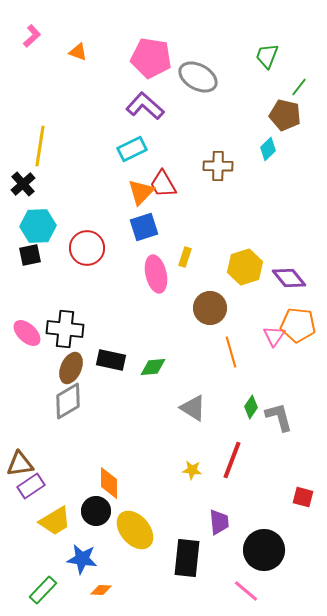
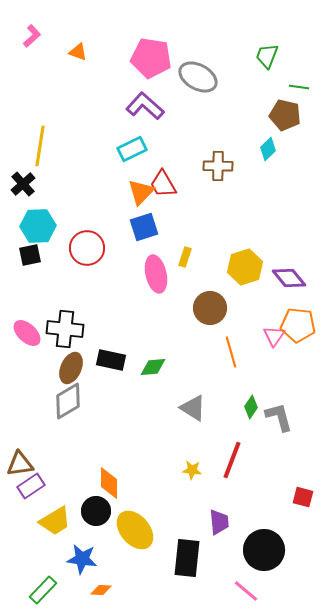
green line at (299, 87): rotated 60 degrees clockwise
